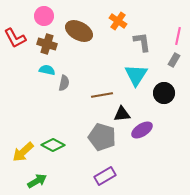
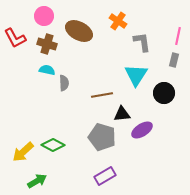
gray rectangle: rotated 16 degrees counterclockwise
gray semicircle: rotated 14 degrees counterclockwise
